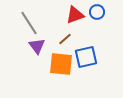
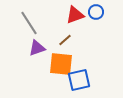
blue circle: moved 1 px left
brown line: moved 1 px down
purple triangle: moved 2 px down; rotated 48 degrees clockwise
blue square: moved 7 px left, 23 px down
